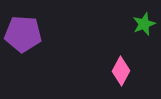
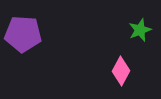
green star: moved 4 px left, 6 px down
